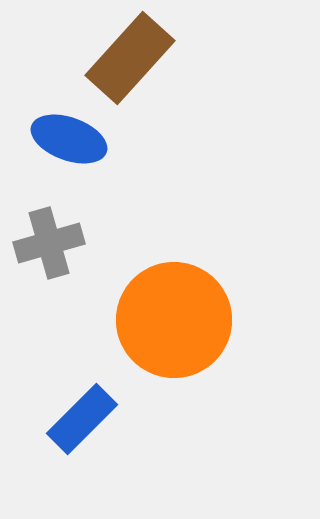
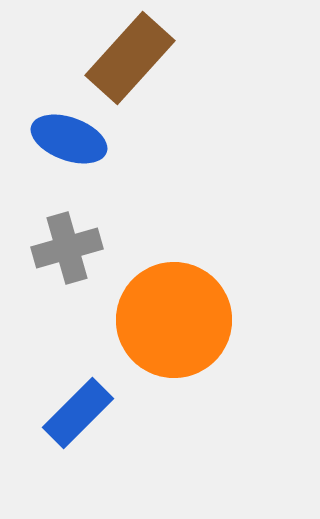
gray cross: moved 18 px right, 5 px down
blue rectangle: moved 4 px left, 6 px up
